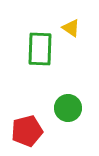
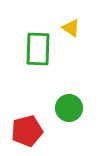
green rectangle: moved 2 px left
green circle: moved 1 px right
